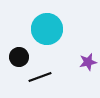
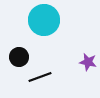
cyan circle: moved 3 px left, 9 px up
purple star: rotated 24 degrees clockwise
